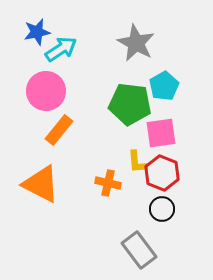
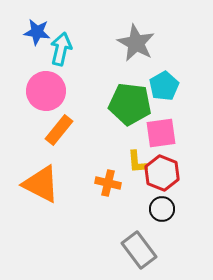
blue star: rotated 20 degrees clockwise
cyan arrow: rotated 44 degrees counterclockwise
